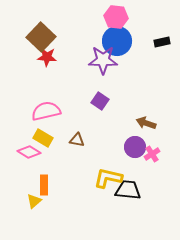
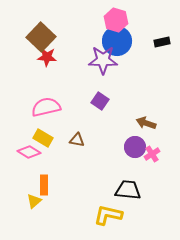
pink hexagon: moved 3 px down; rotated 10 degrees clockwise
pink semicircle: moved 4 px up
yellow L-shape: moved 37 px down
